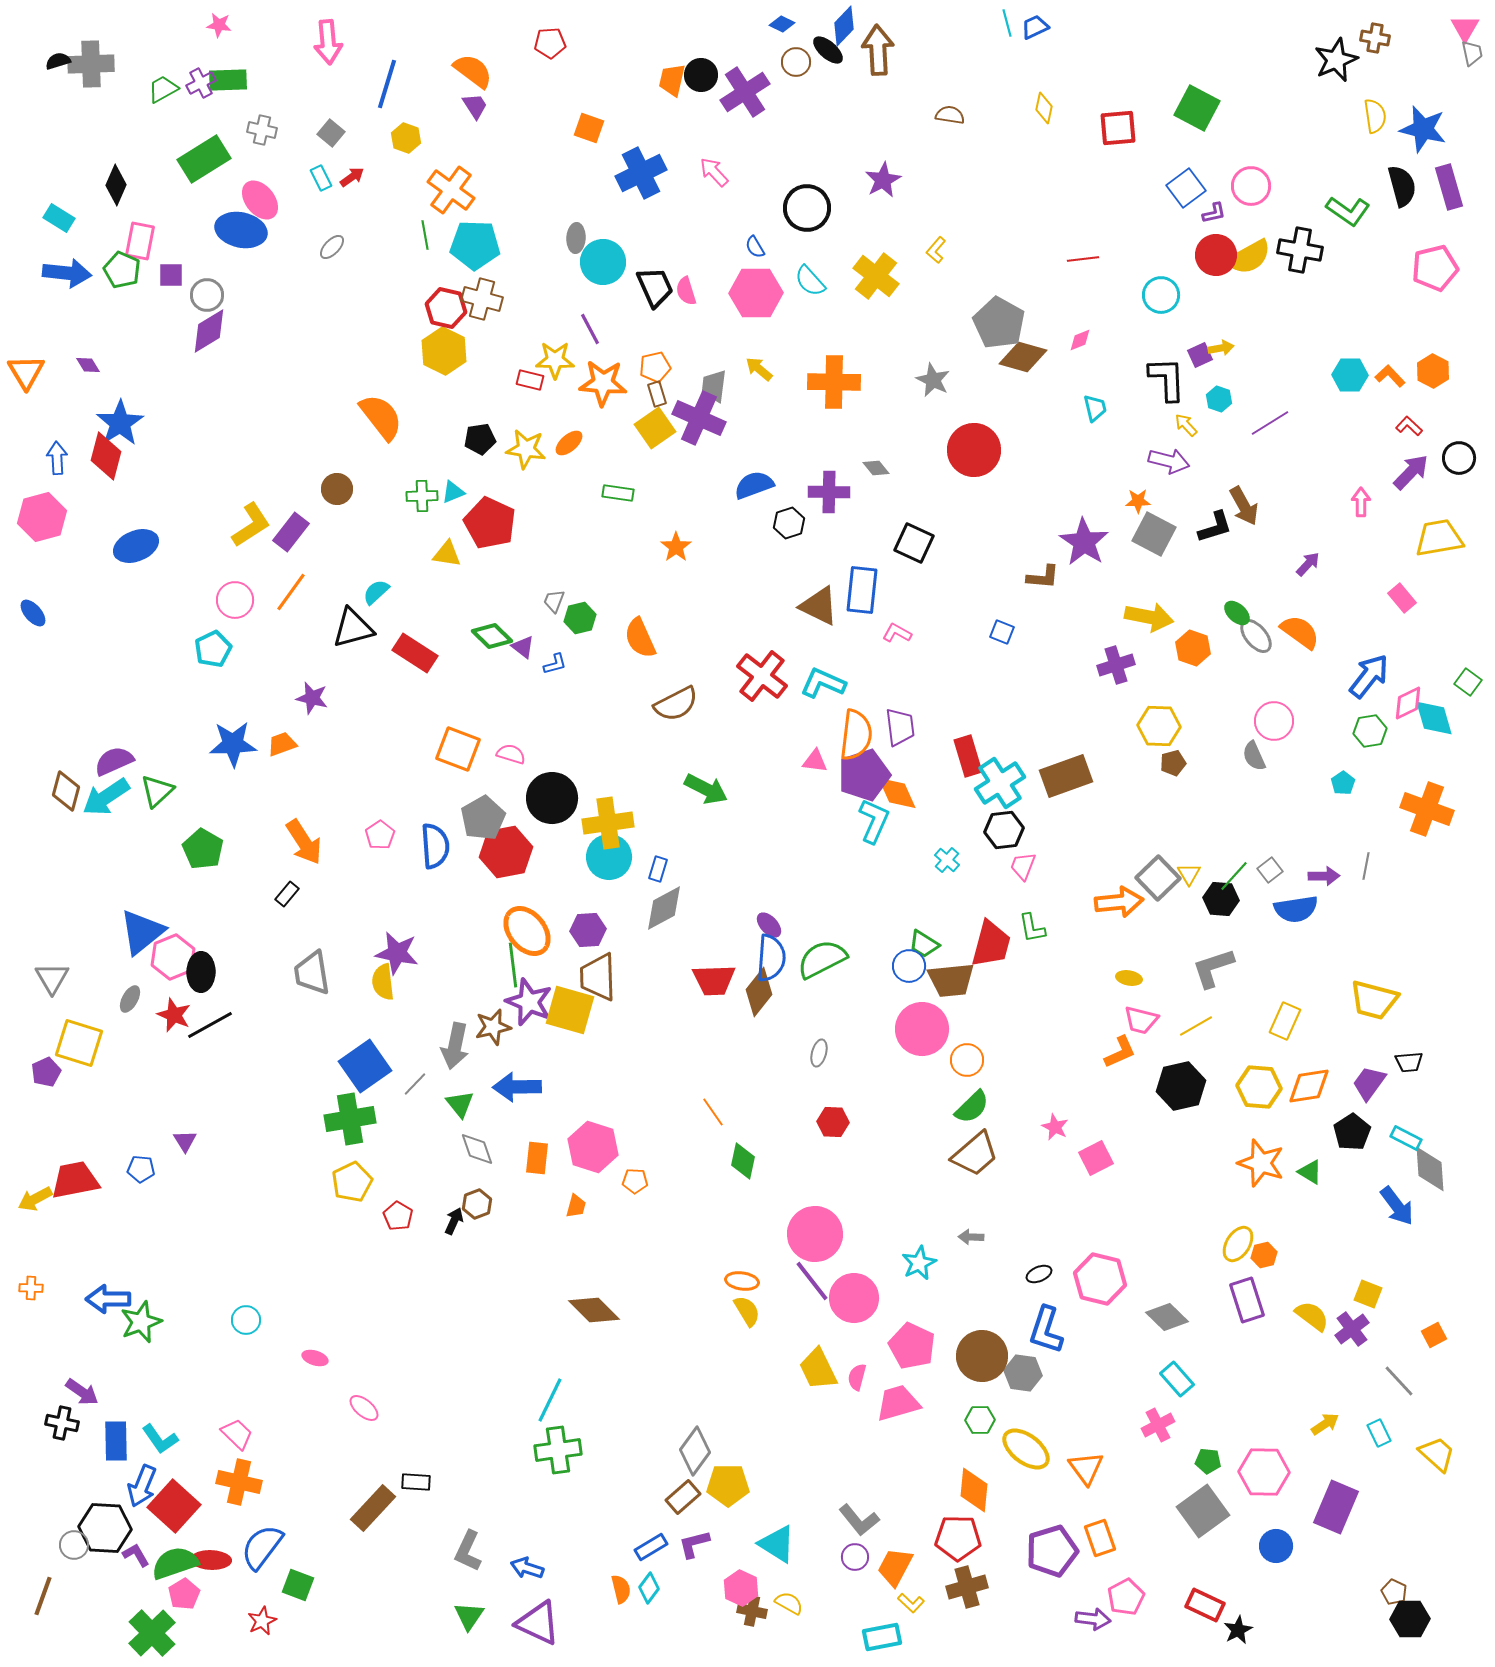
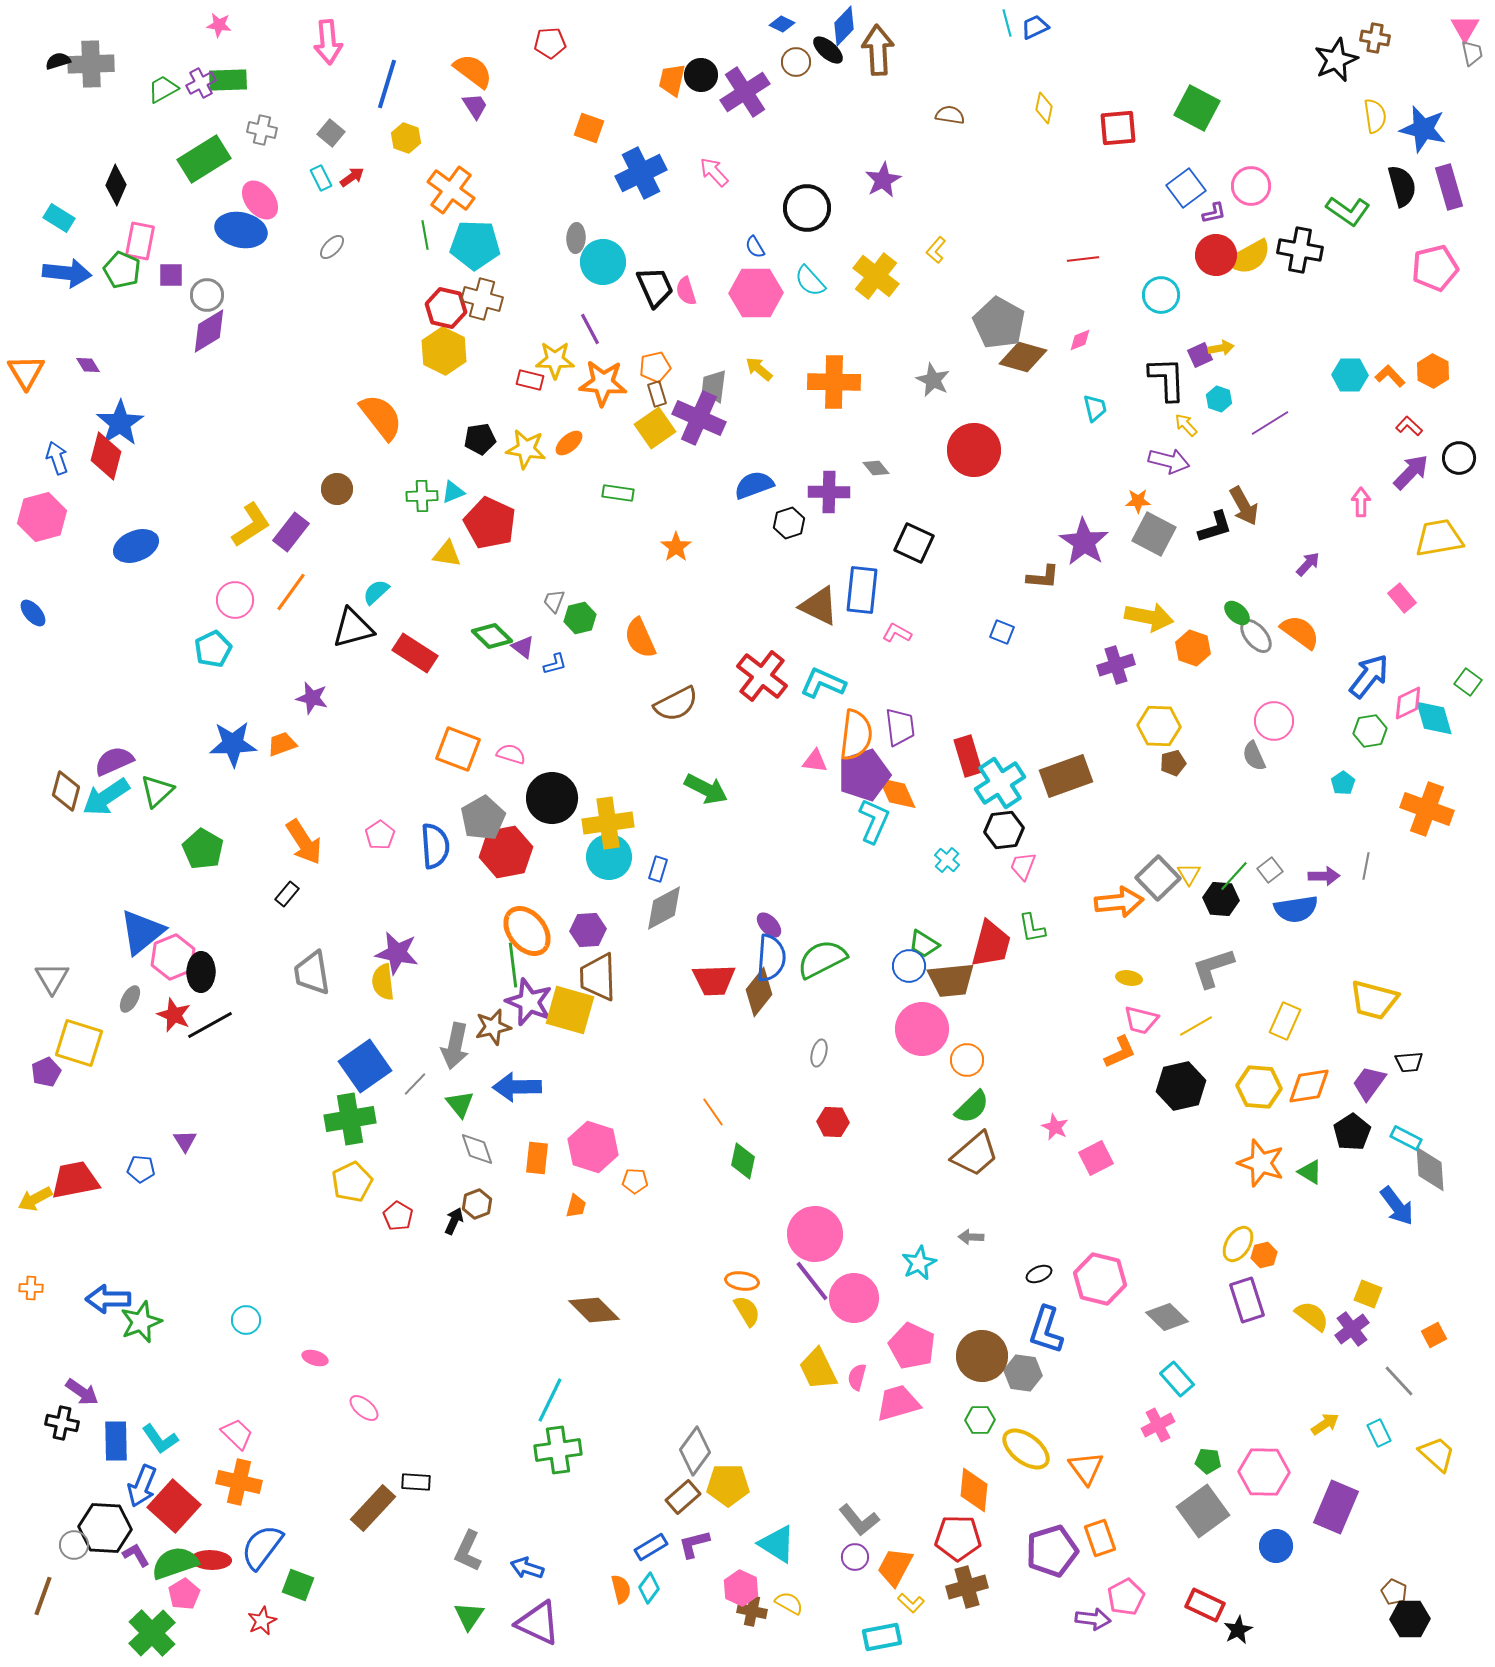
blue arrow at (57, 458): rotated 16 degrees counterclockwise
